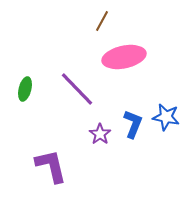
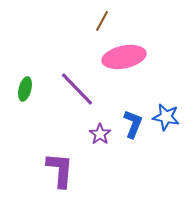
purple L-shape: moved 9 px right, 4 px down; rotated 18 degrees clockwise
